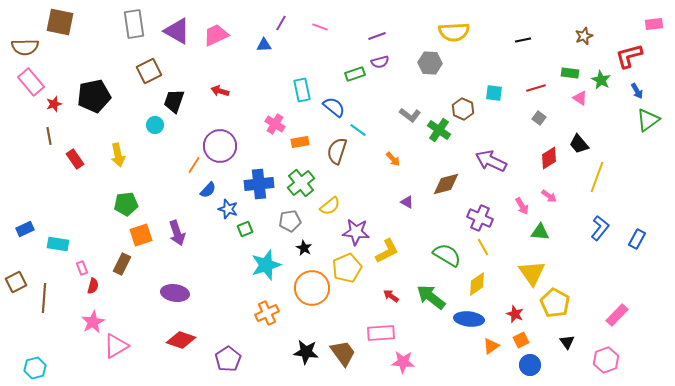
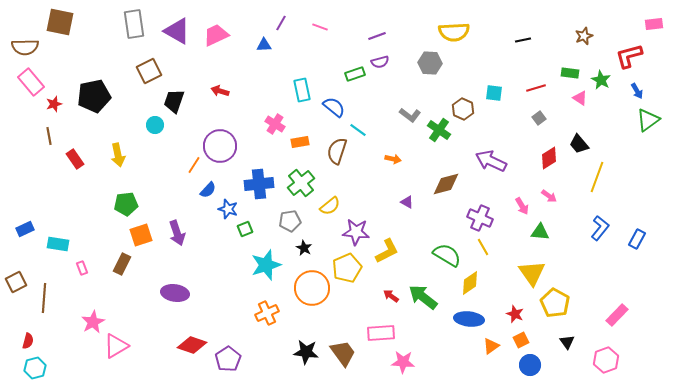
gray square at (539, 118): rotated 16 degrees clockwise
orange arrow at (393, 159): rotated 35 degrees counterclockwise
yellow diamond at (477, 284): moved 7 px left, 1 px up
red semicircle at (93, 286): moved 65 px left, 55 px down
green arrow at (431, 297): moved 8 px left
red diamond at (181, 340): moved 11 px right, 5 px down
